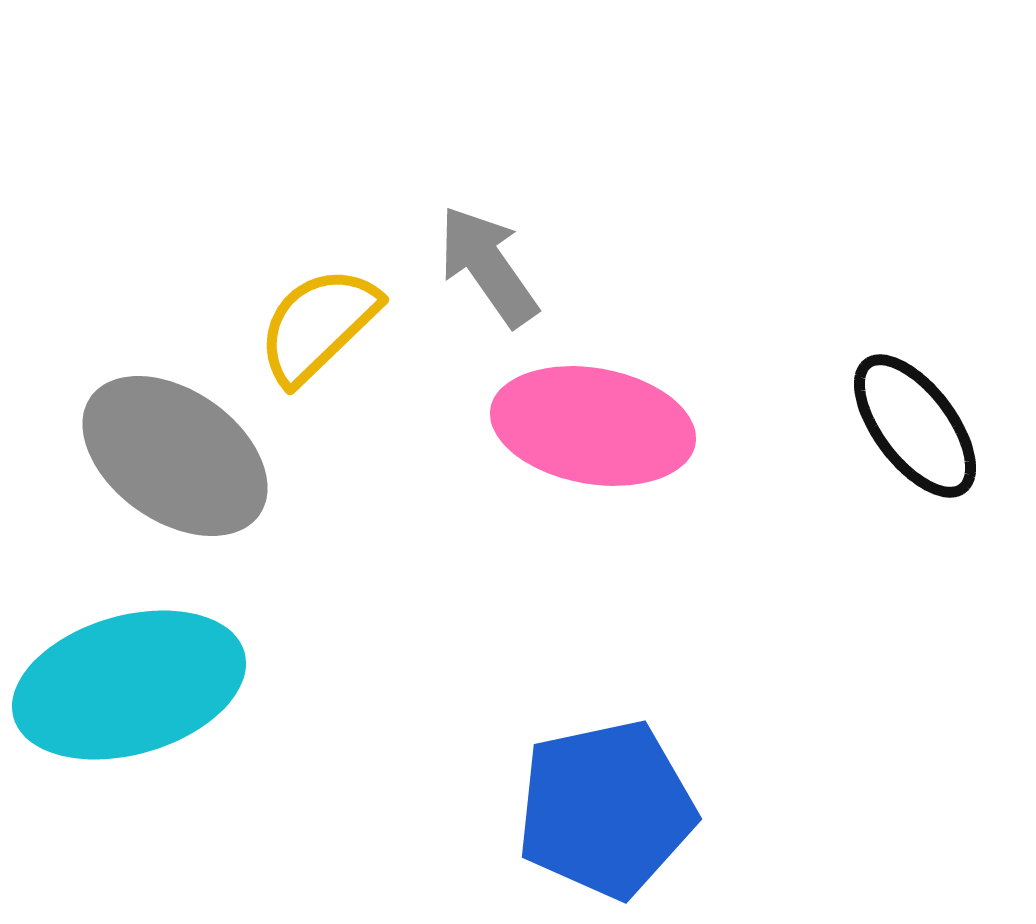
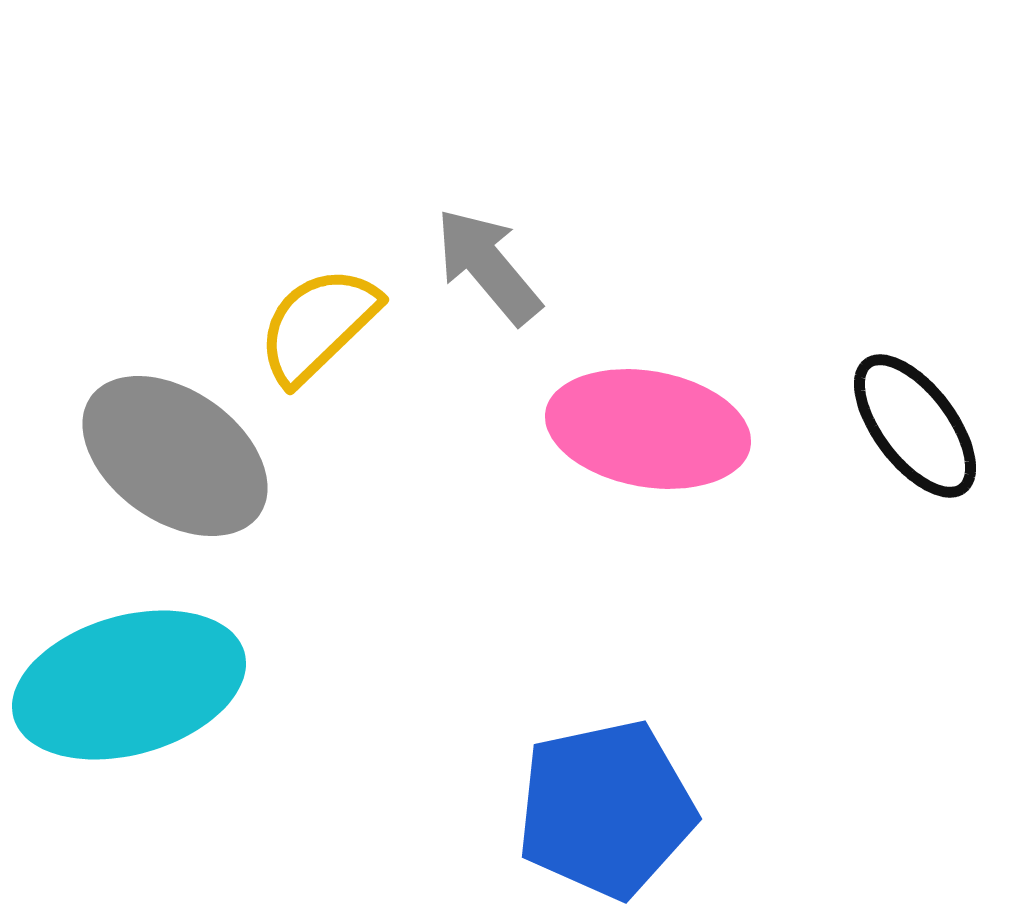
gray arrow: rotated 5 degrees counterclockwise
pink ellipse: moved 55 px right, 3 px down
